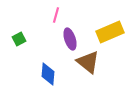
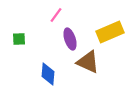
pink line: rotated 21 degrees clockwise
green square: rotated 24 degrees clockwise
brown triangle: rotated 15 degrees counterclockwise
